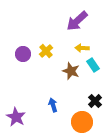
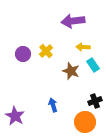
purple arrow: moved 4 px left; rotated 35 degrees clockwise
yellow arrow: moved 1 px right, 1 px up
black cross: rotated 24 degrees clockwise
purple star: moved 1 px left, 1 px up
orange circle: moved 3 px right
